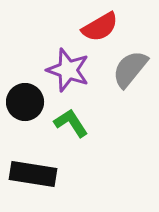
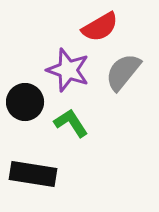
gray semicircle: moved 7 px left, 3 px down
